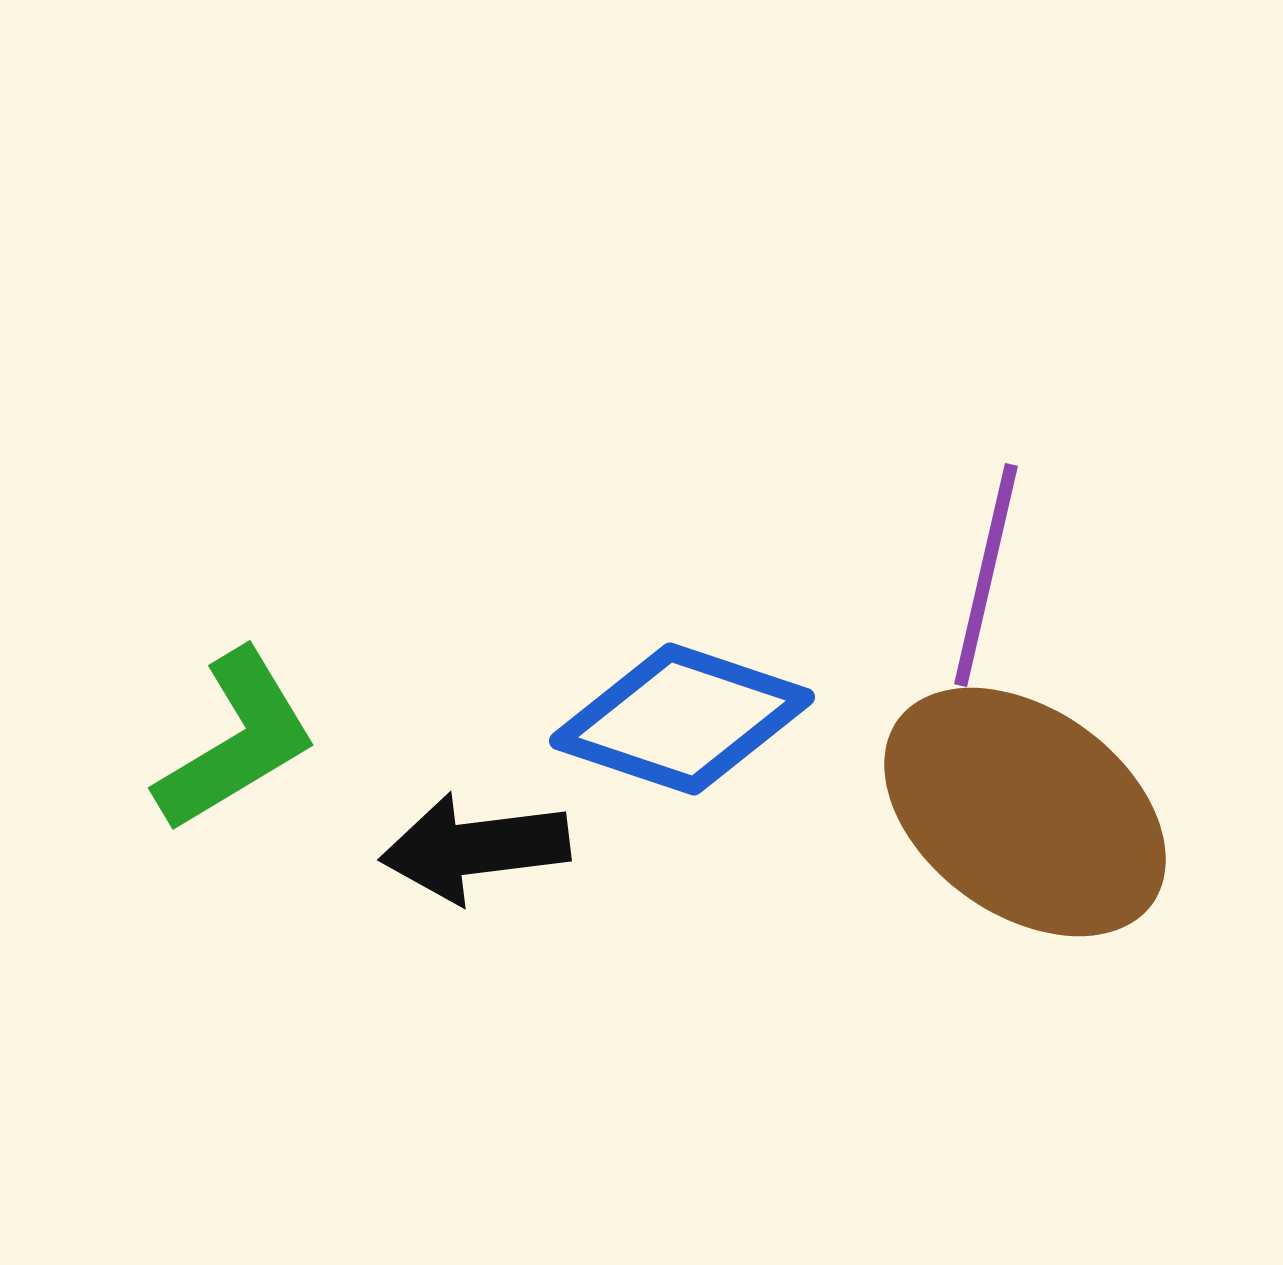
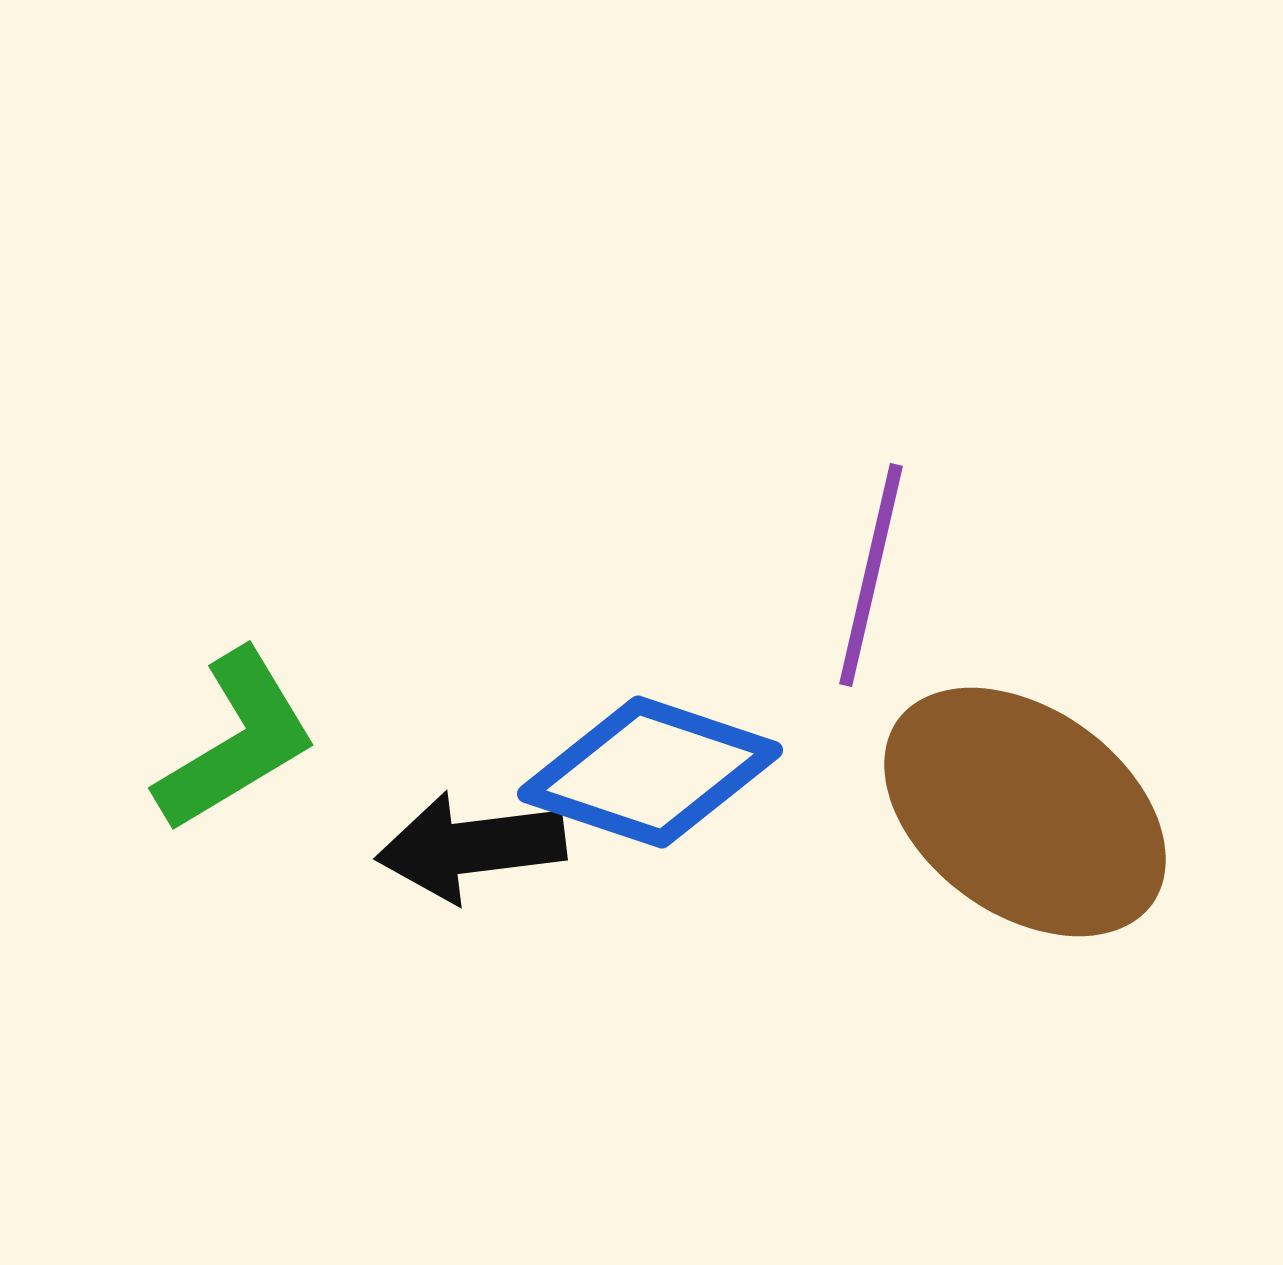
purple line: moved 115 px left
blue diamond: moved 32 px left, 53 px down
black arrow: moved 4 px left, 1 px up
